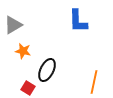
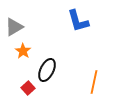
blue L-shape: rotated 15 degrees counterclockwise
gray triangle: moved 1 px right, 2 px down
orange star: rotated 21 degrees clockwise
red square: rotated 16 degrees clockwise
